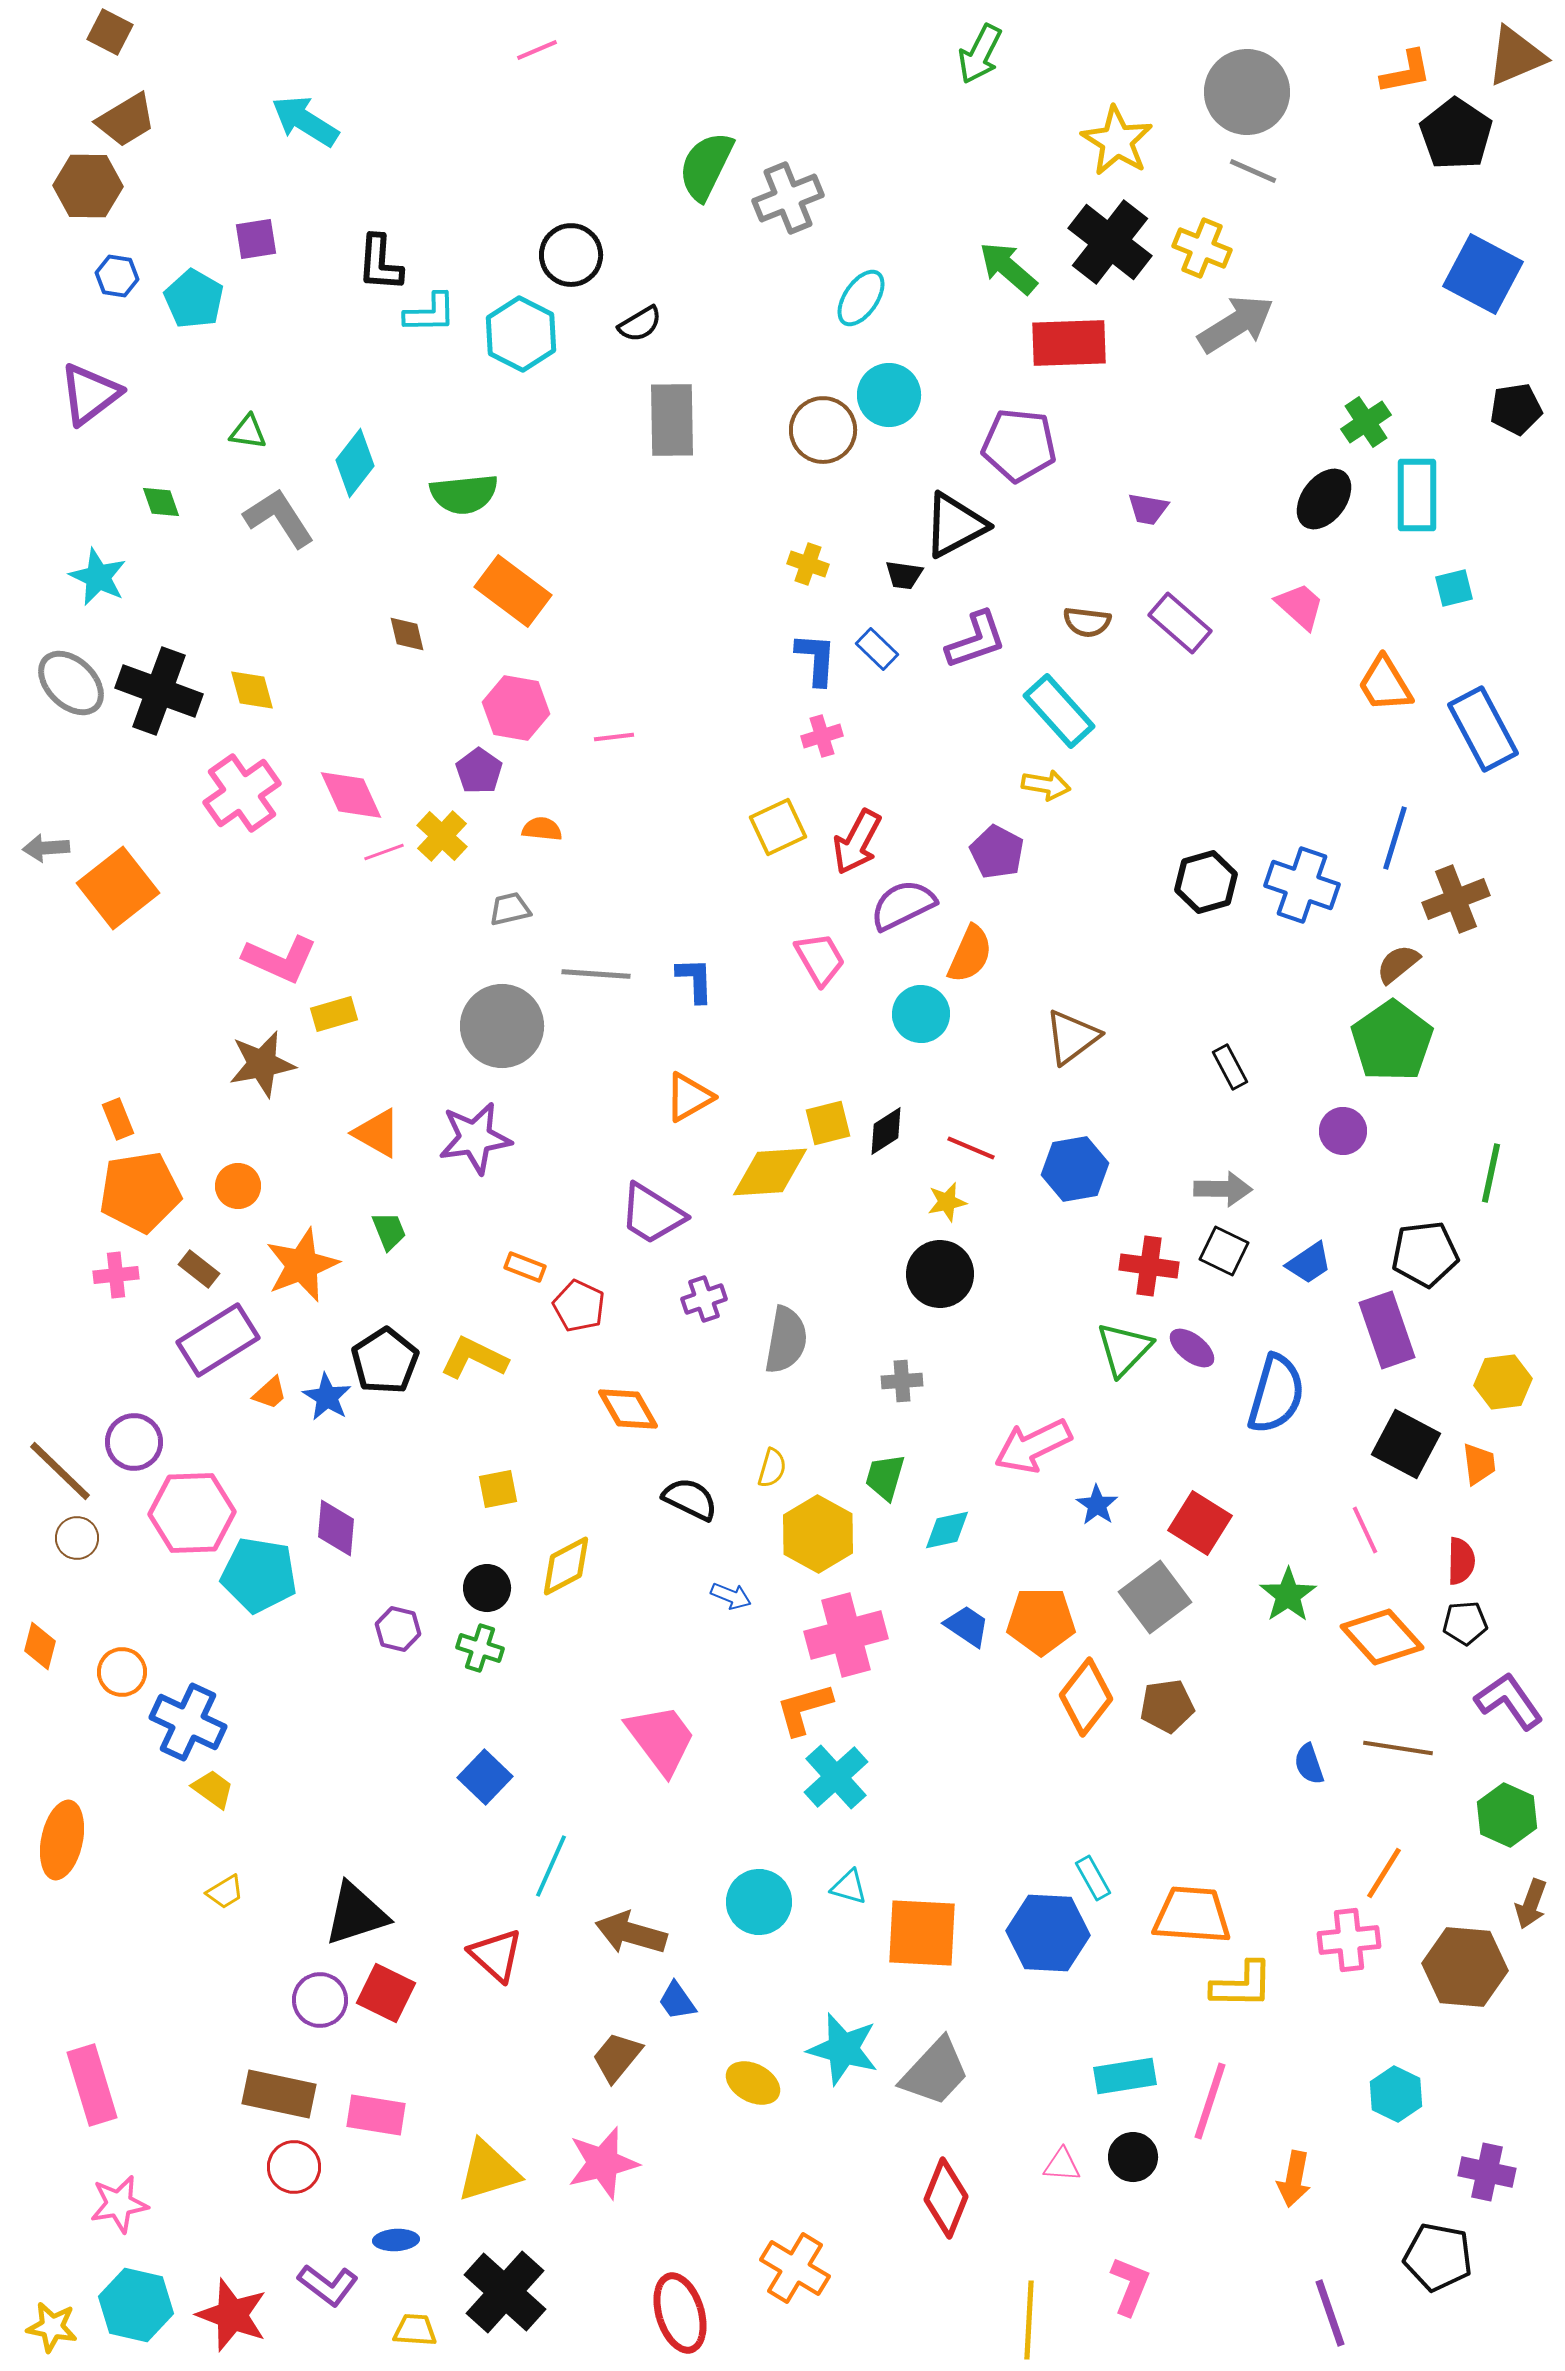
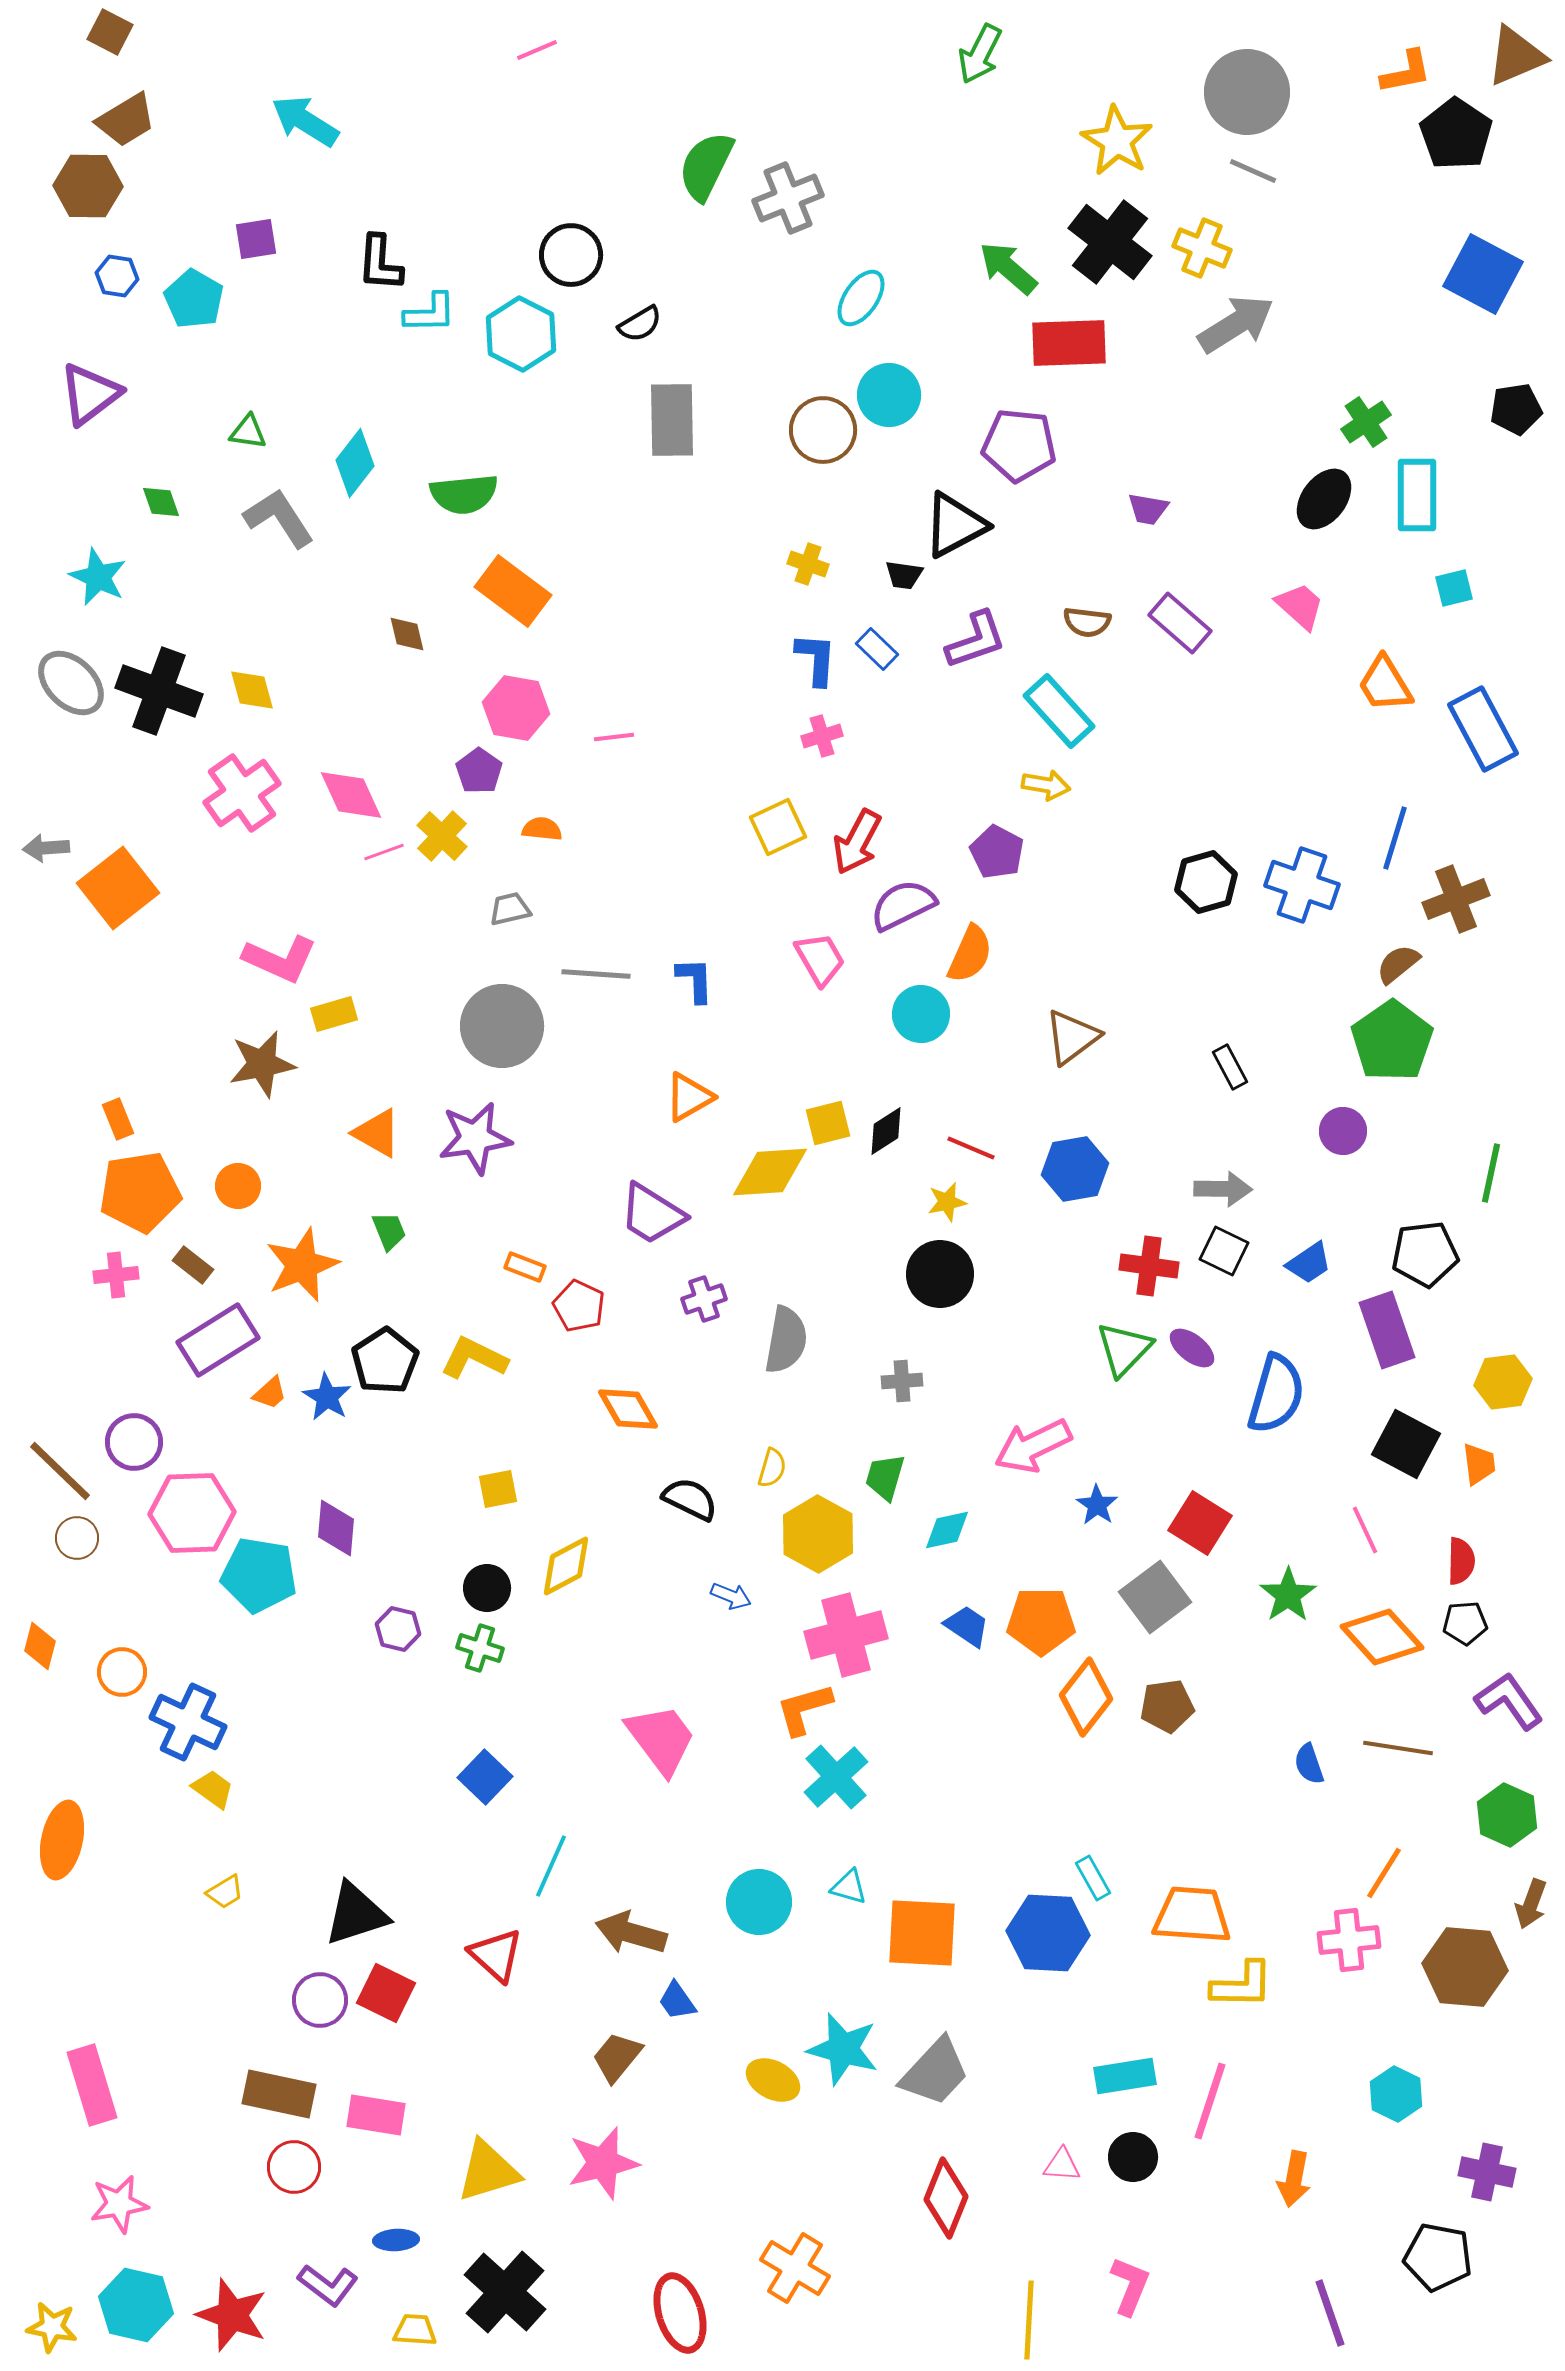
brown rectangle at (199, 1269): moved 6 px left, 4 px up
yellow ellipse at (753, 2083): moved 20 px right, 3 px up
